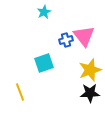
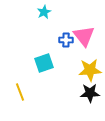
blue cross: rotated 16 degrees clockwise
yellow star: rotated 15 degrees clockwise
